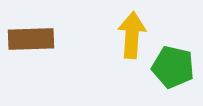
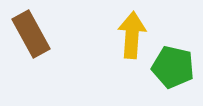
brown rectangle: moved 5 px up; rotated 63 degrees clockwise
